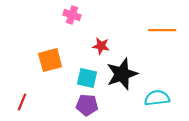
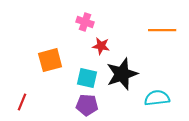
pink cross: moved 13 px right, 7 px down
